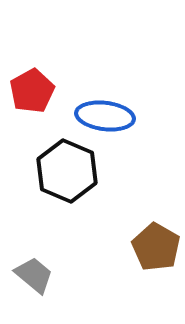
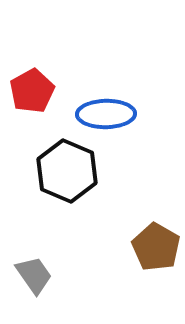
blue ellipse: moved 1 px right, 2 px up; rotated 8 degrees counterclockwise
gray trapezoid: rotated 15 degrees clockwise
